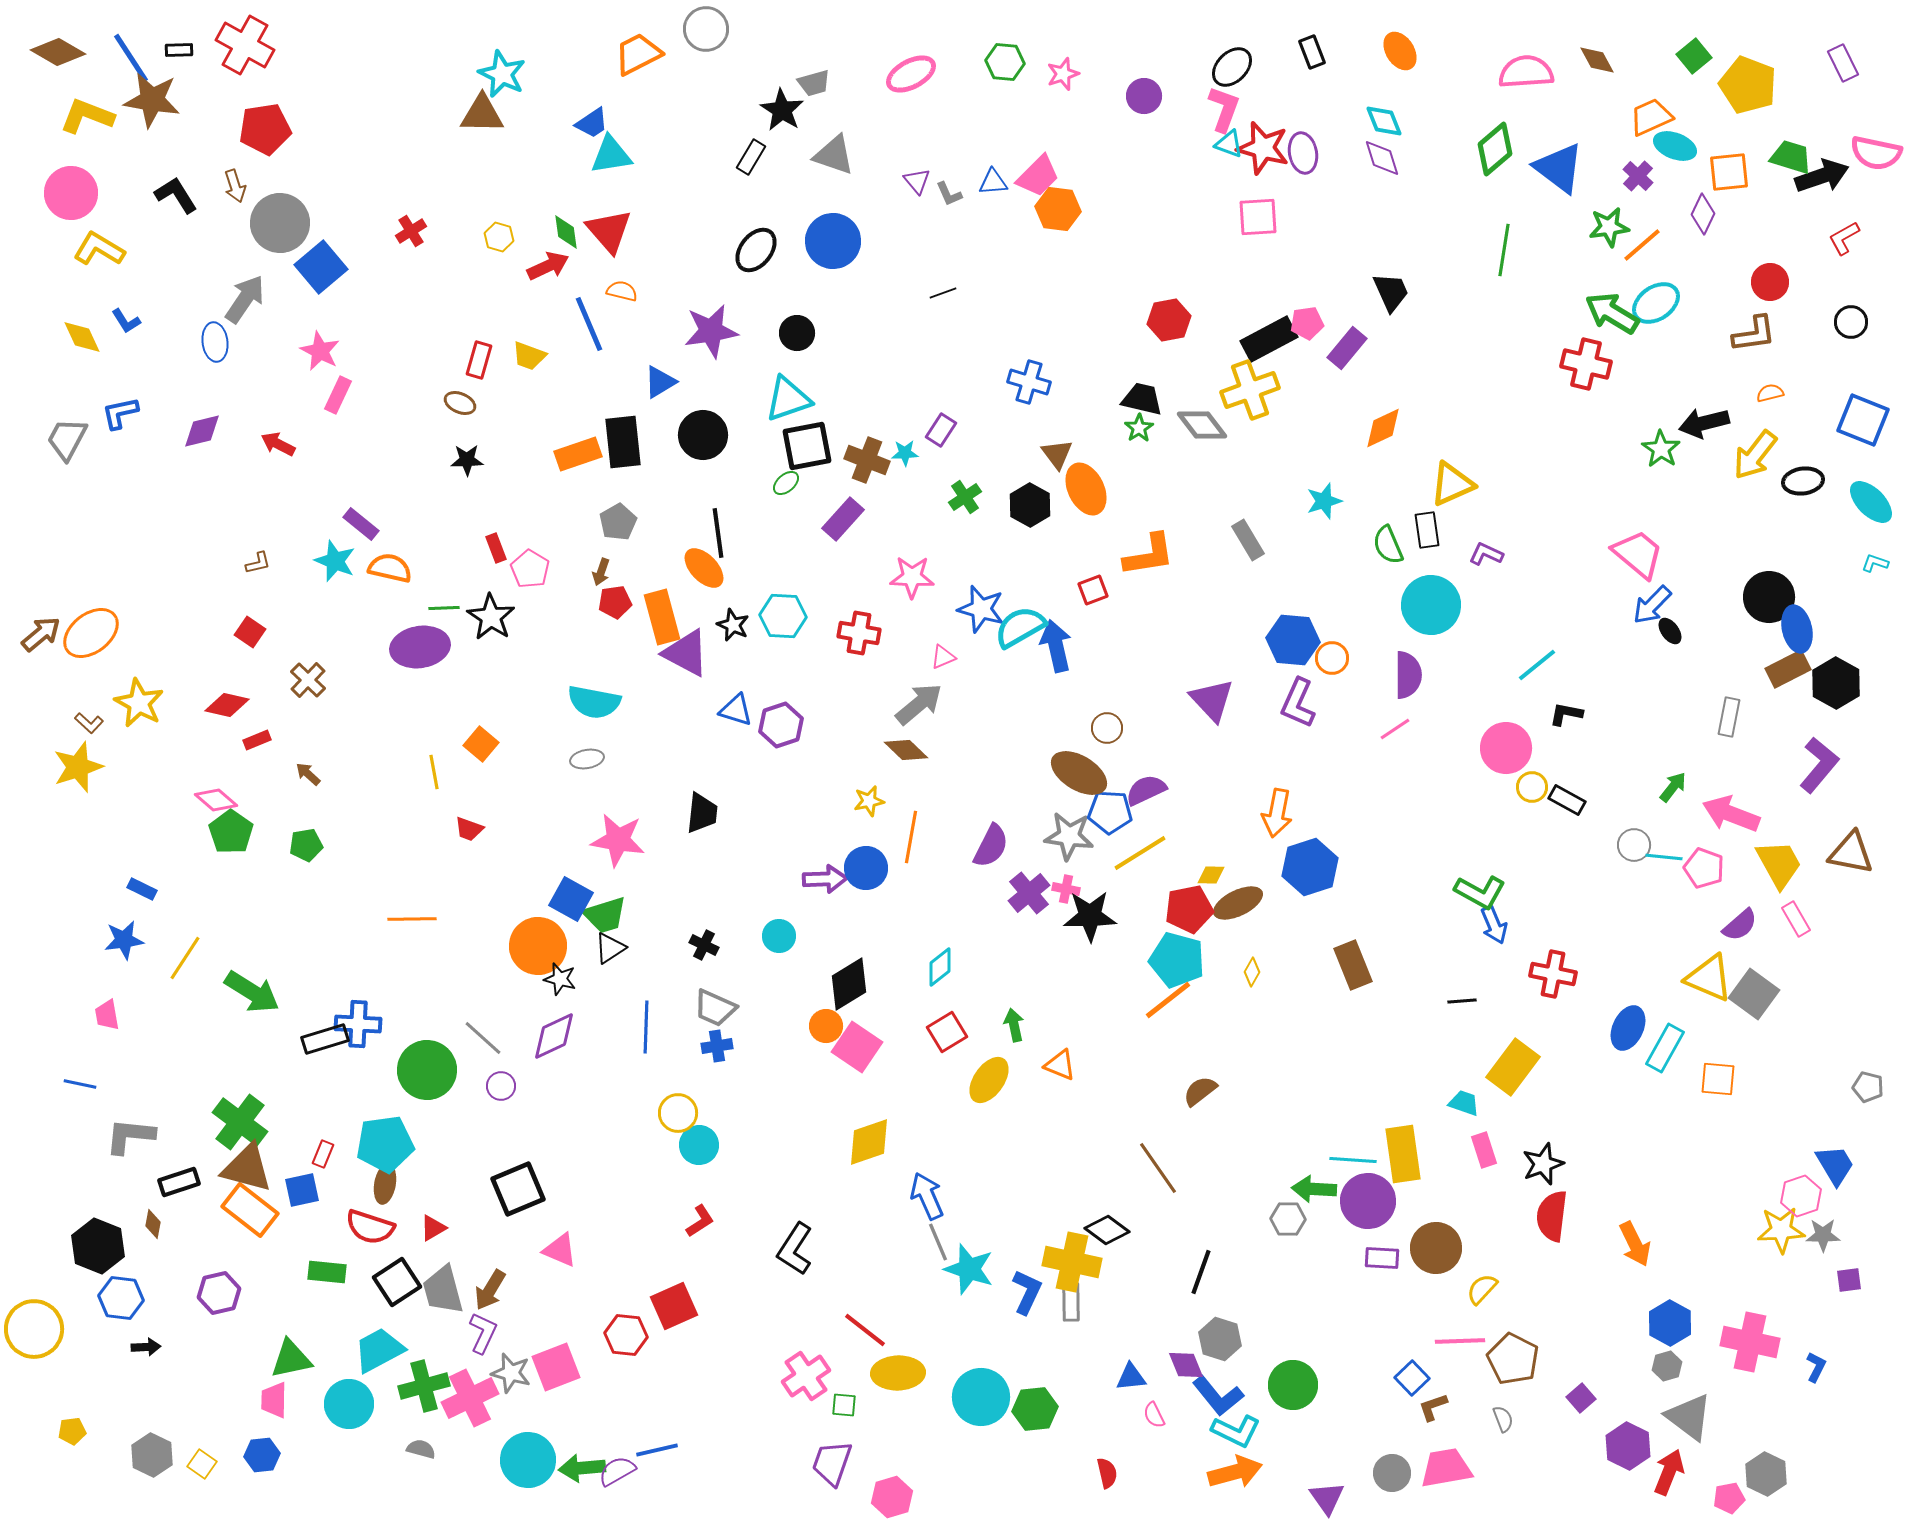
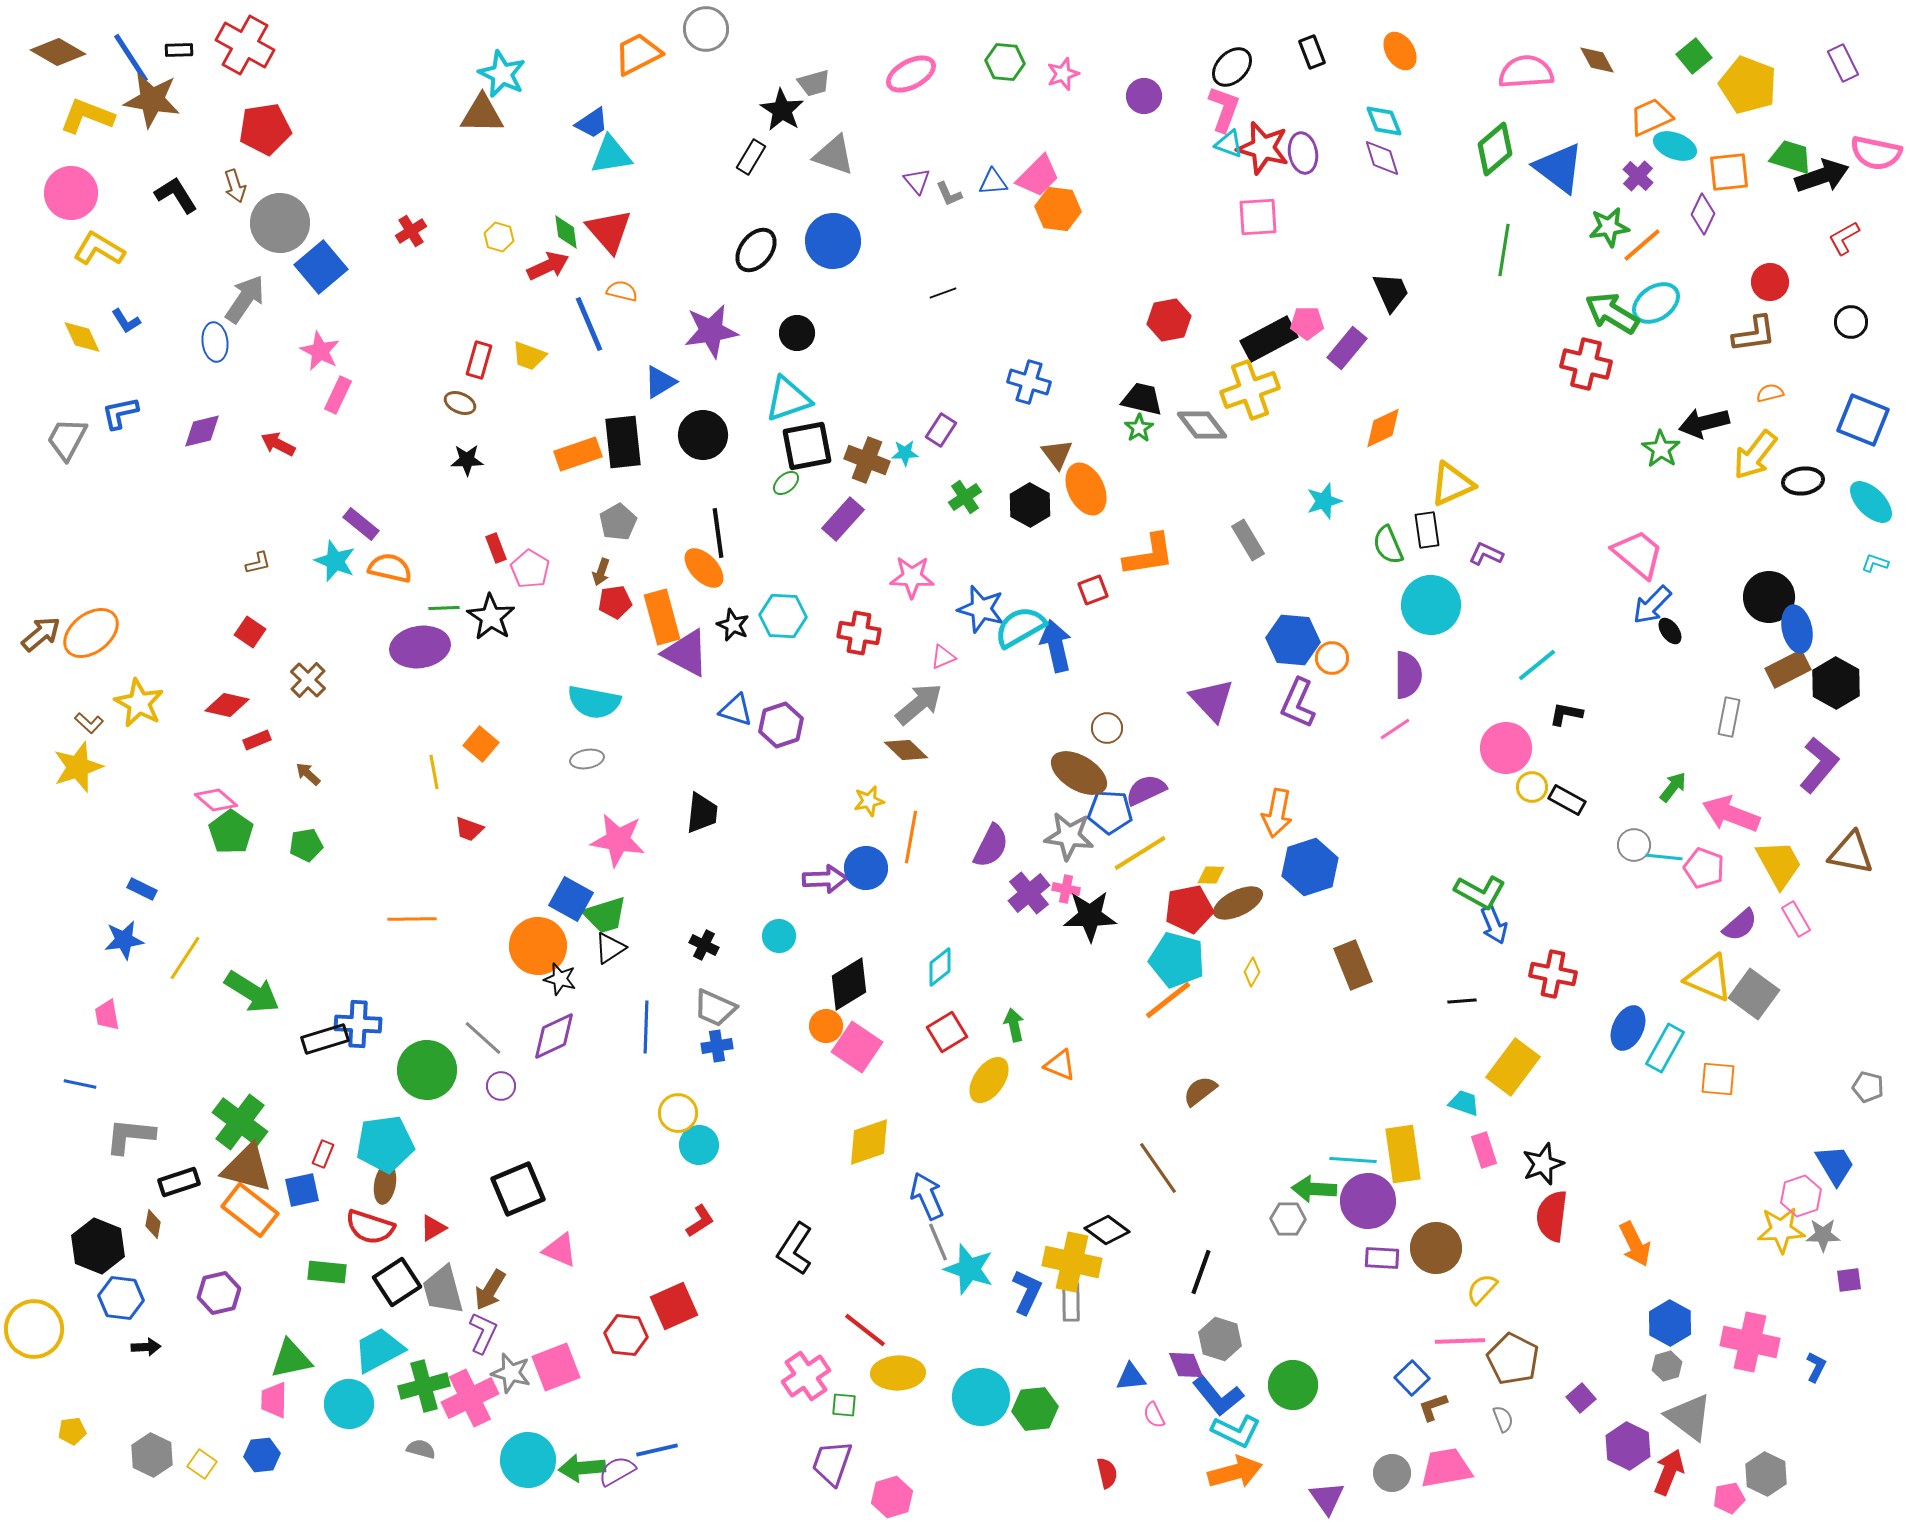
pink pentagon at (1307, 323): rotated 8 degrees clockwise
